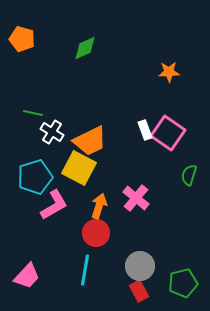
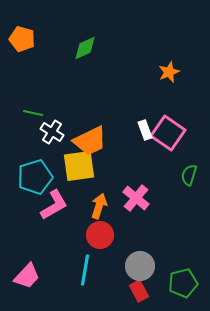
orange star: rotated 20 degrees counterclockwise
yellow square: moved 2 px up; rotated 36 degrees counterclockwise
red circle: moved 4 px right, 2 px down
